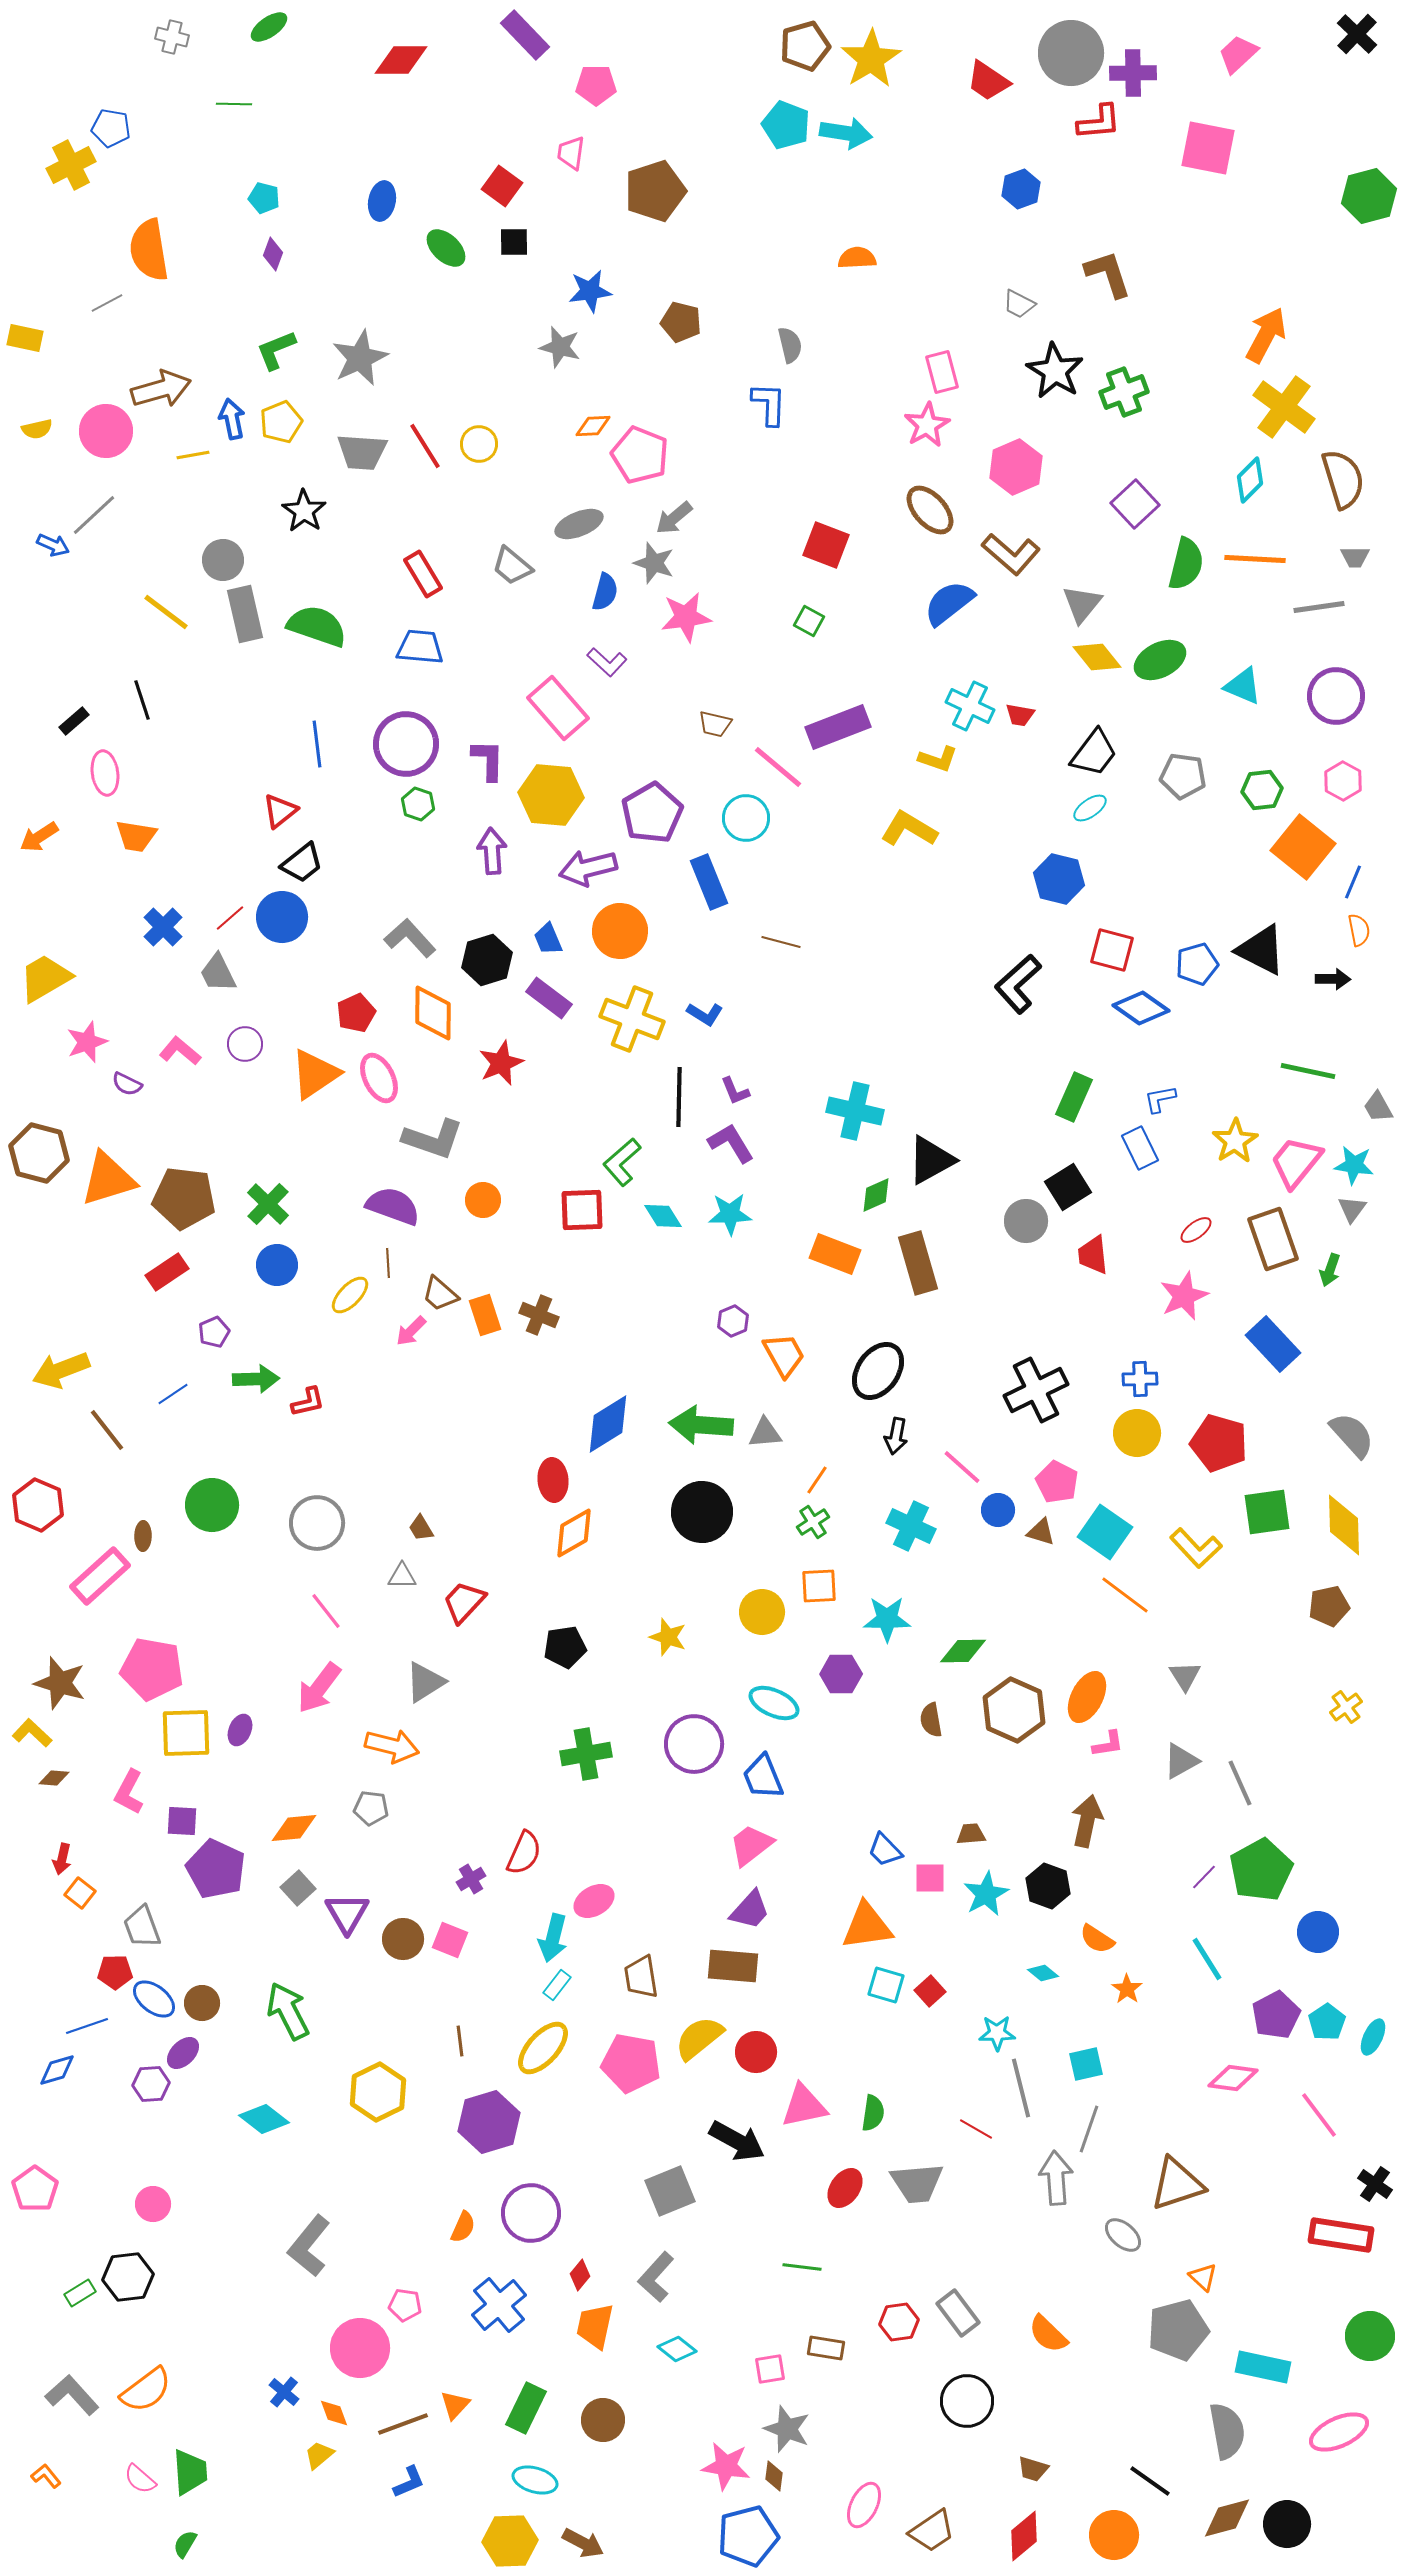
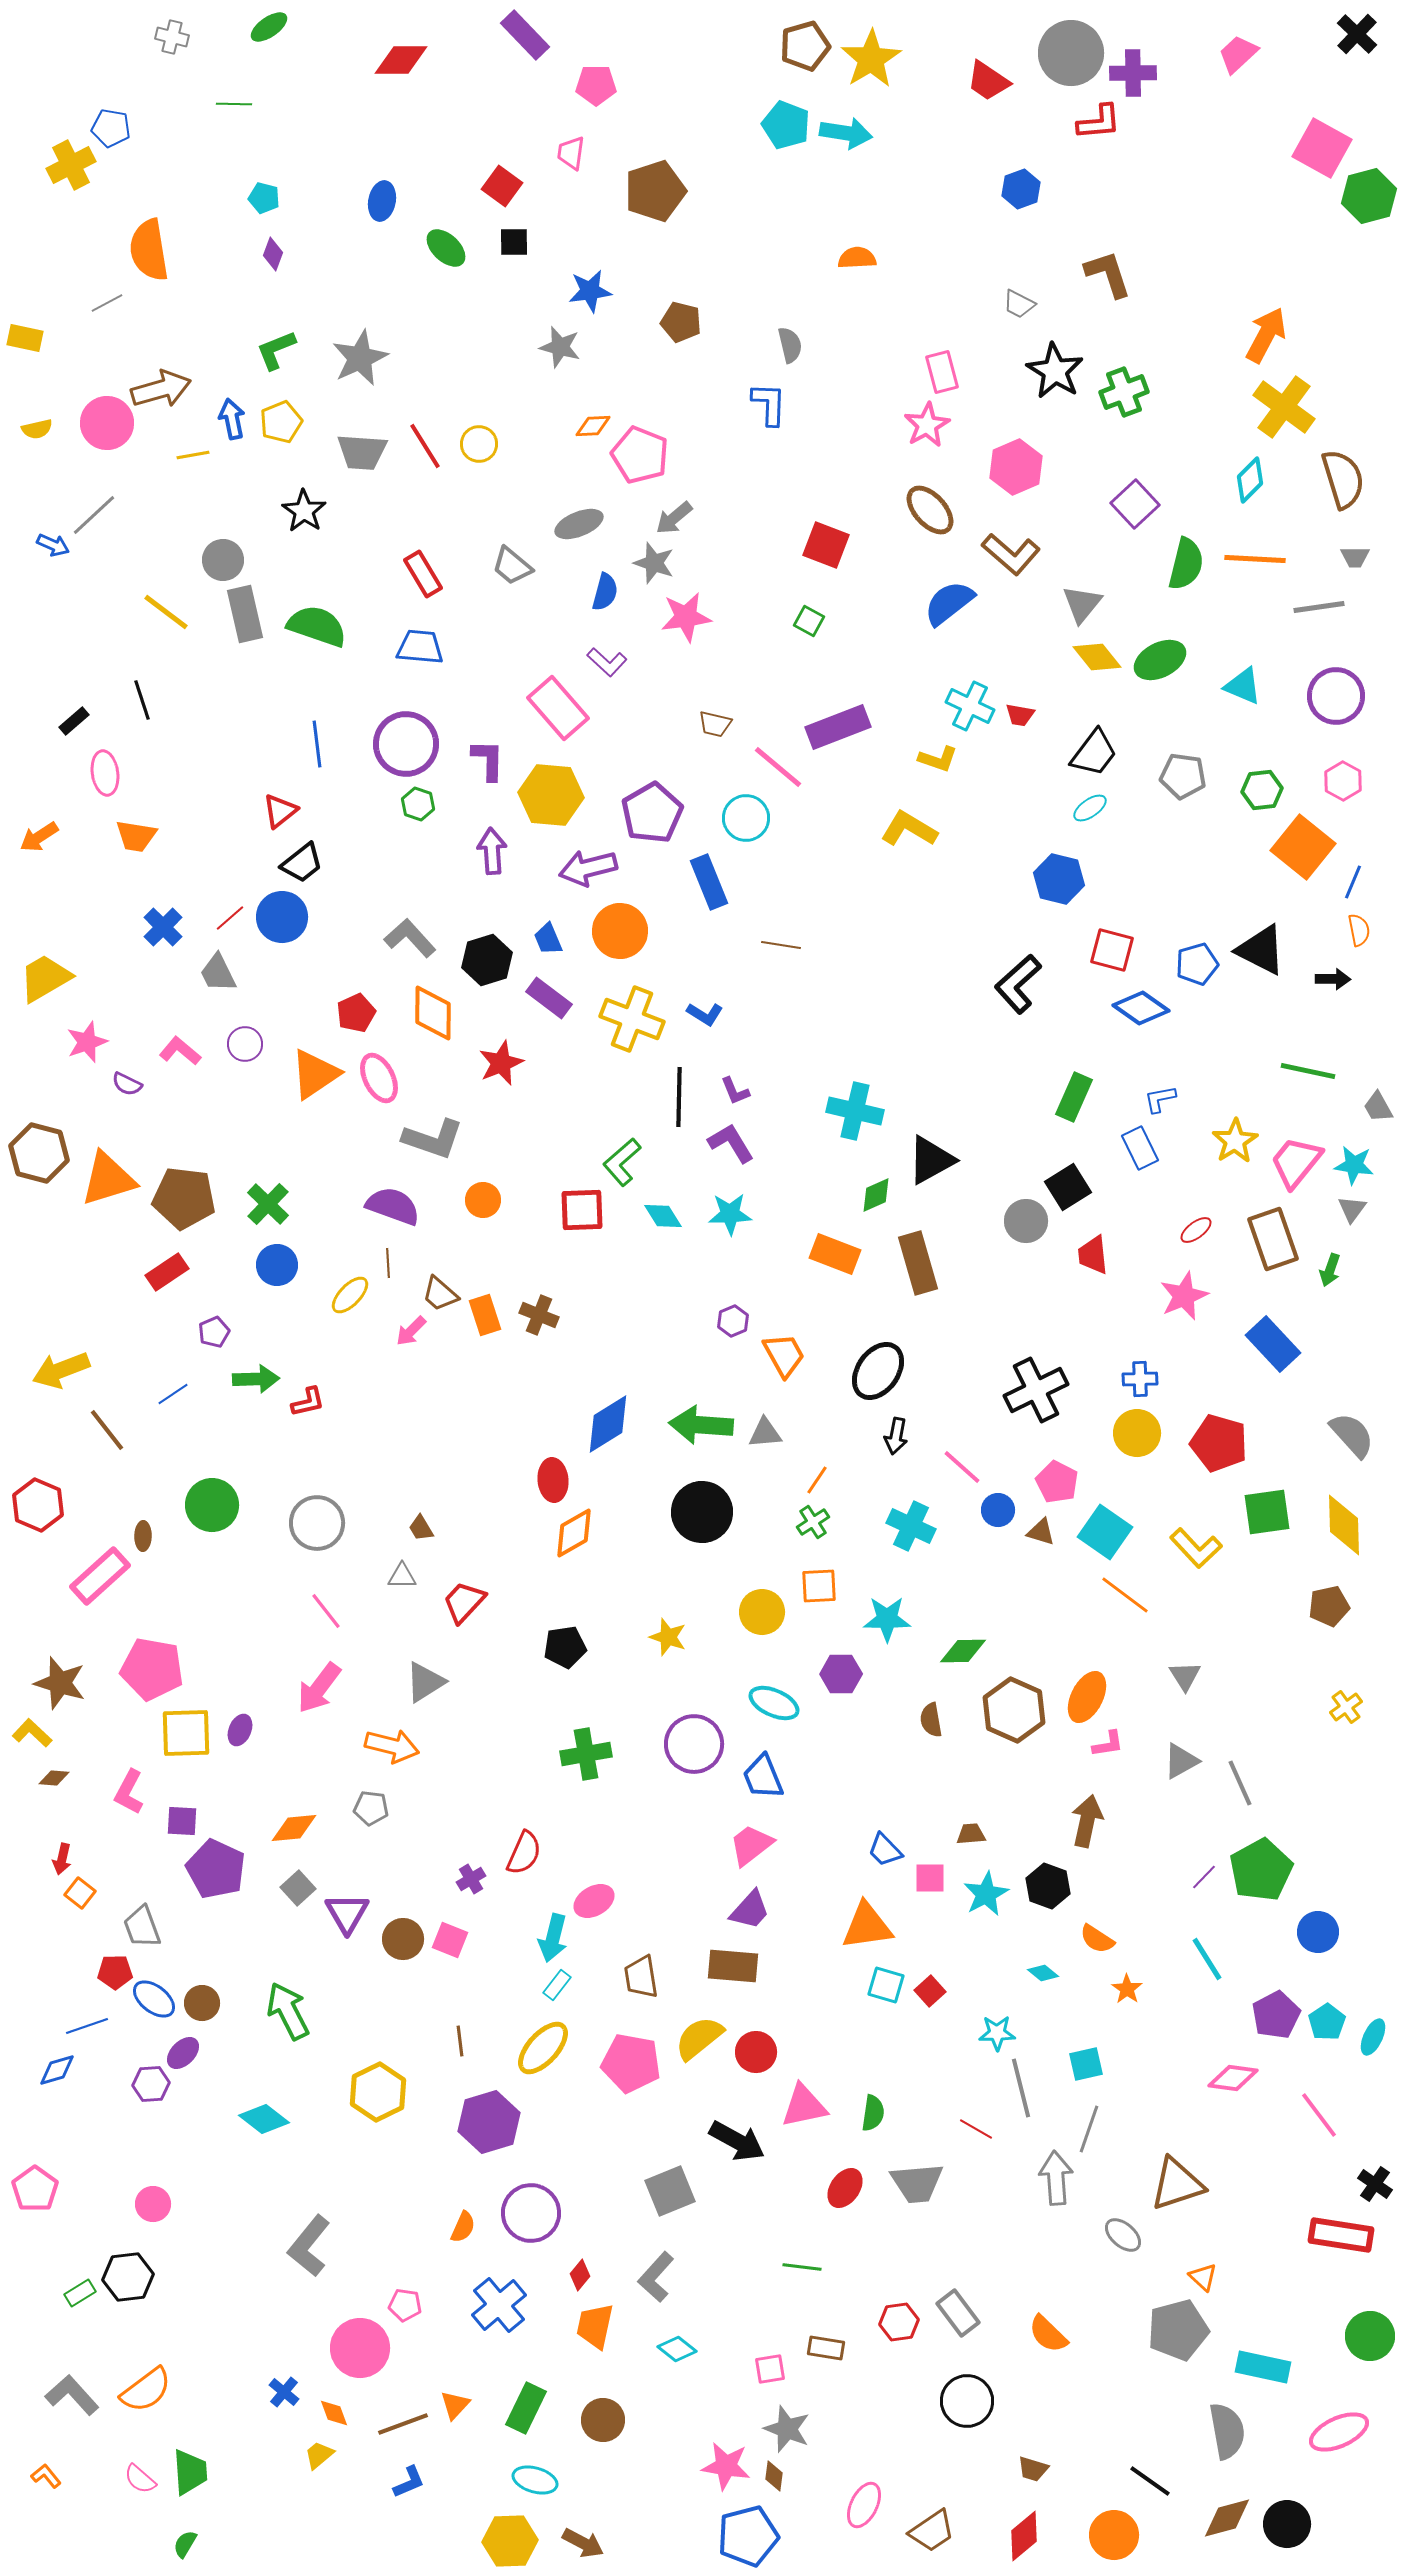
pink square at (1208, 148): moved 114 px right; rotated 18 degrees clockwise
pink circle at (106, 431): moved 1 px right, 8 px up
brown line at (781, 942): moved 3 px down; rotated 6 degrees counterclockwise
